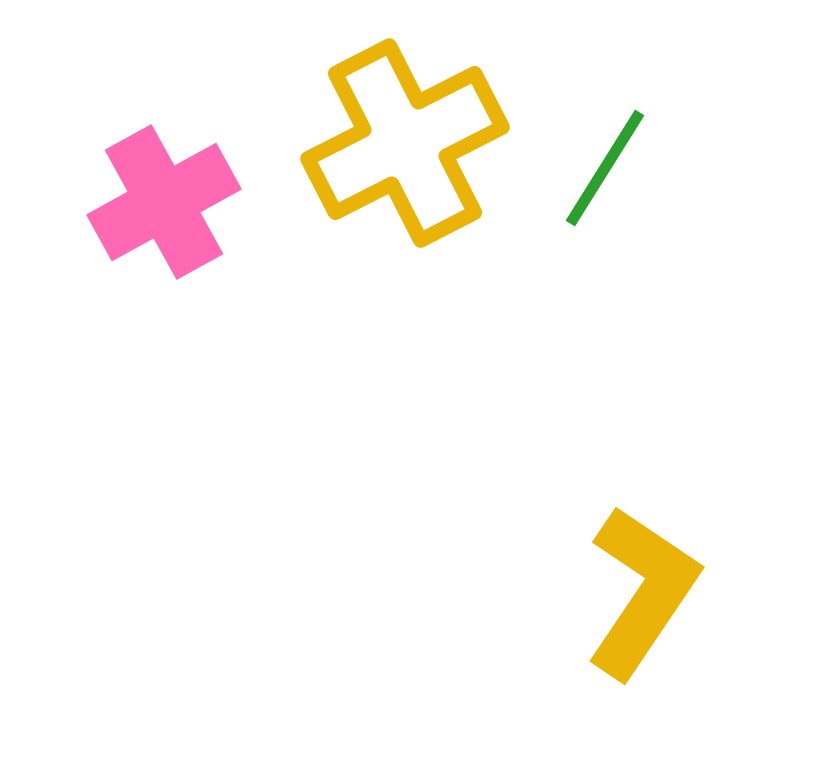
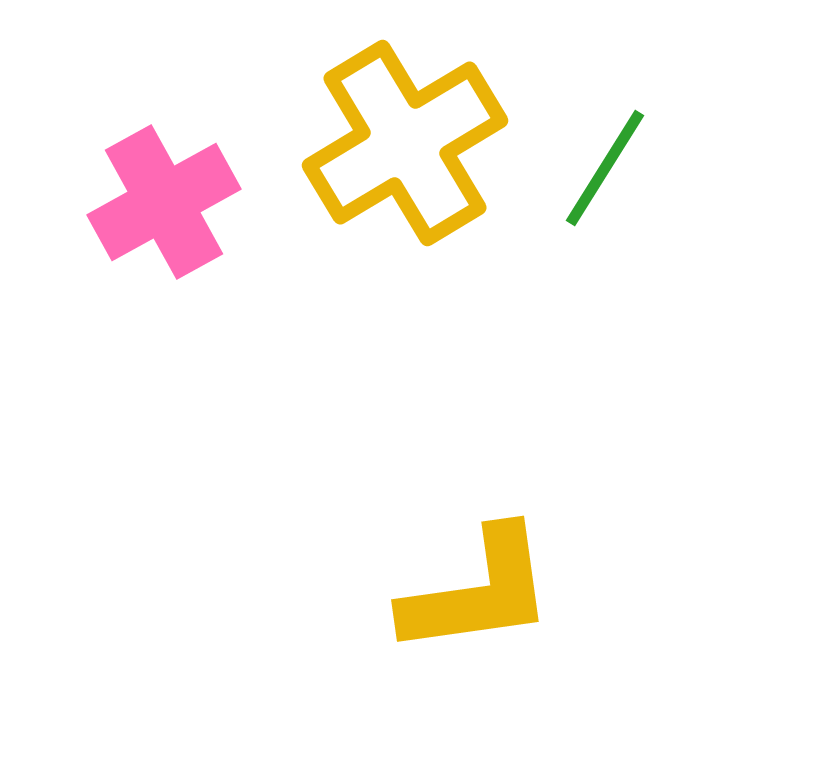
yellow cross: rotated 4 degrees counterclockwise
yellow L-shape: moved 164 px left; rotated 48 degrees clockwise
